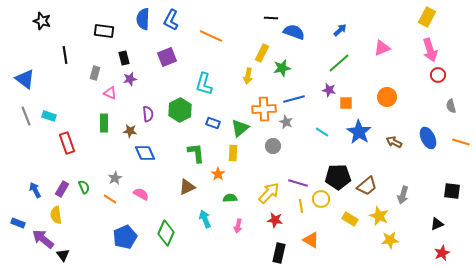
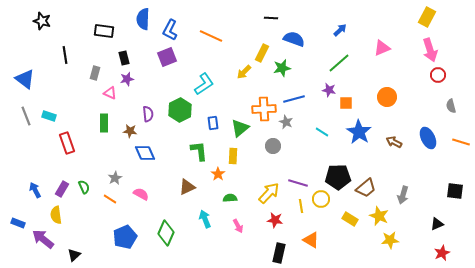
blue L-shape at (171, 20): moved 1 px left, 10 px down
blue semicircle at (294, 32): moved 7 px down
yellow arrow at (248, 76): moved 4 px left, 4 px up; rotated 35 degrees clockwise
purple star at (130, 79): moved 3 px left
cyan L-shape at (204, 84): rotated 140 degrees counterclockwise
blue rectangle at (213, 123): rotated 64 degrees clockwise
green L-shape at (196, 153): moved 3 px right, 2 px up
yellow rectangle at (233, 153): moved 3 px down
brown trapezoid at (367, 186): moved 1 px left, 2 px down
black square at (452, 191): moved 3 px right
pink arrow at (238, 226): rotated 40 degrees counterclockwise
black triangle at (63, 255): moved 11 px right; rotated 24 degrees clockwise
